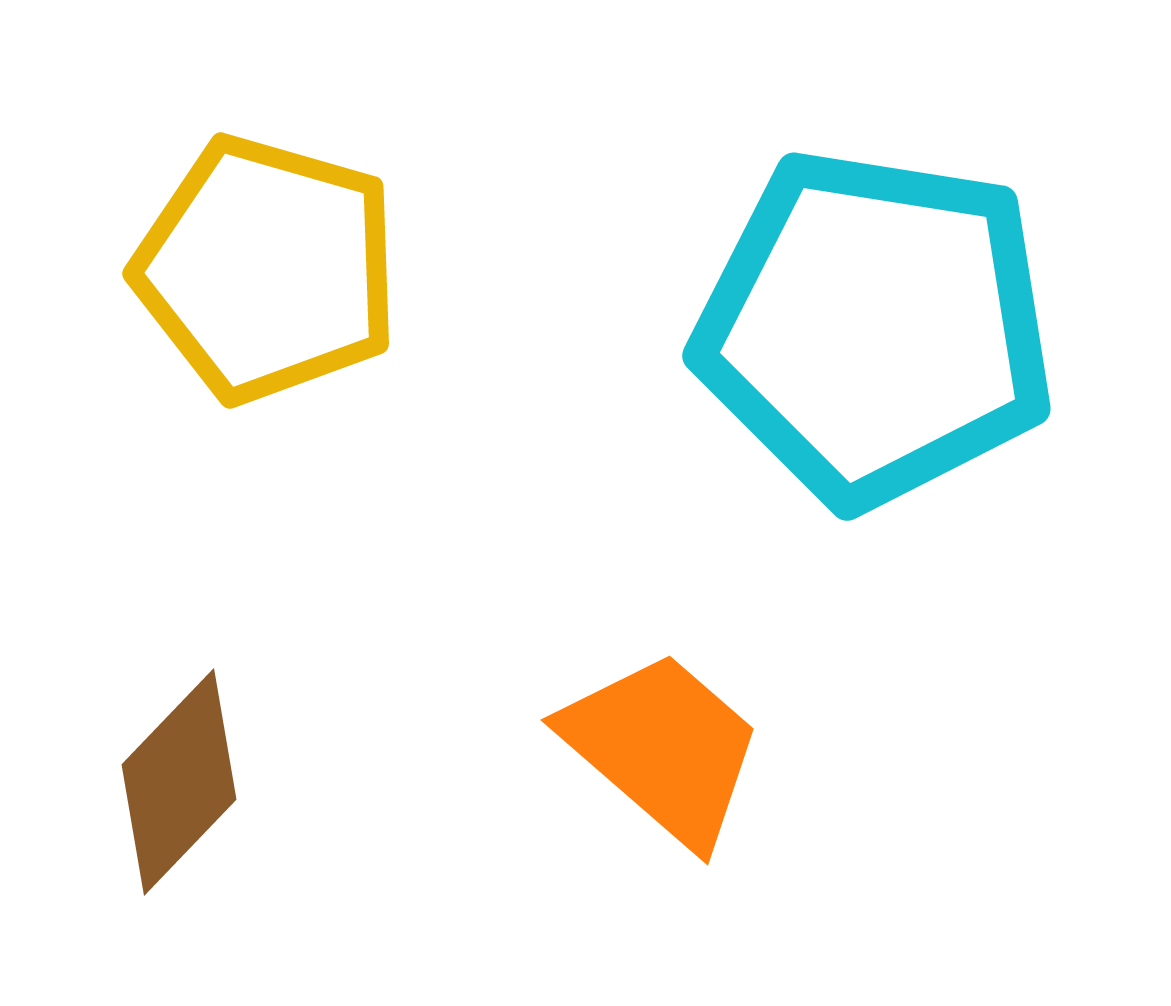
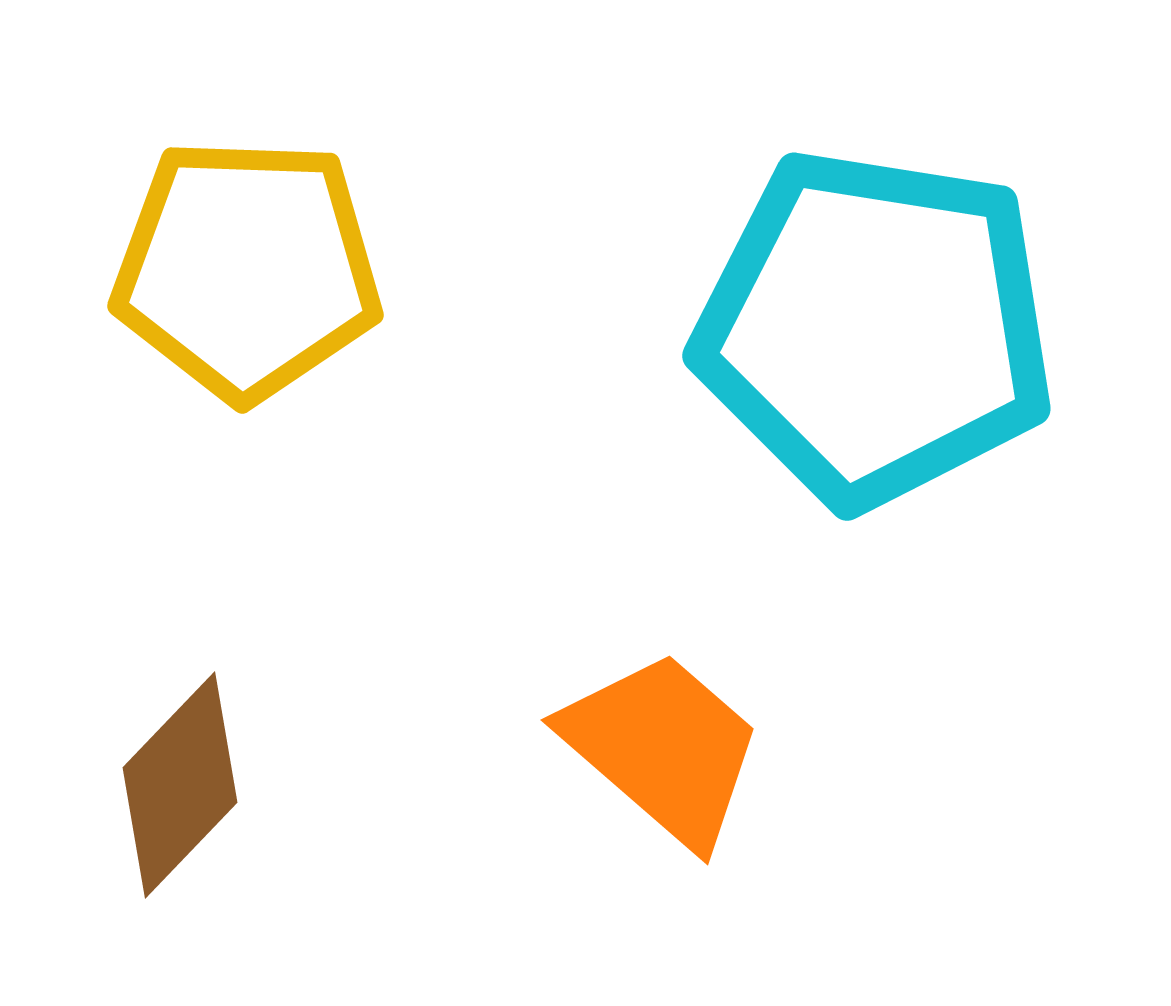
yellow pentagon: moved 20 px left; rotated 14 degrees counterclockwise
brown diamond: moved 1 px right, 3 px down
